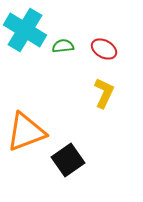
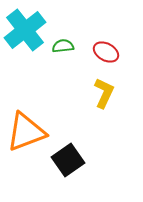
cyan cross: rotated 21 degrees clockwise
red ellipse: moved 2 px right, 3 px down
